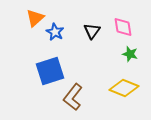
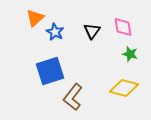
yellow diamond: rotated 8 degrees counterclockwise
